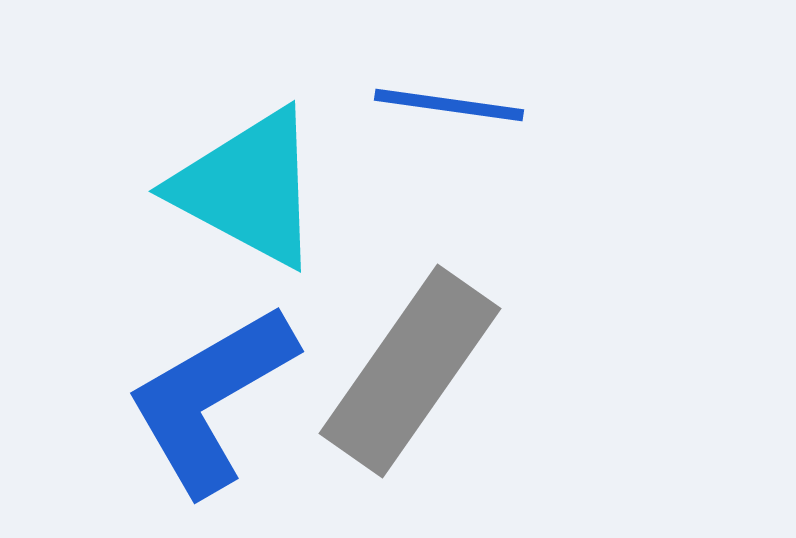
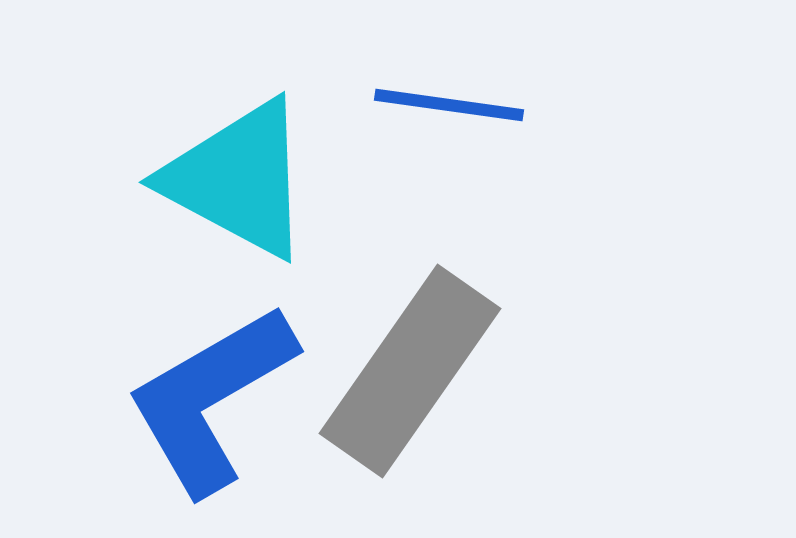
cyan triangle: moved 10 px left, 9 px up
